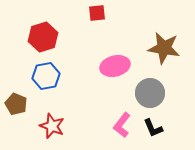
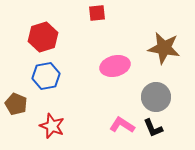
gray circle: moved 6 px right, 4 px down
pink L-shape: rotated 85 degrees clockwise
